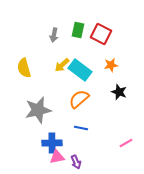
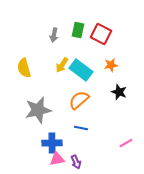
yellow arrow: rotated 14 degrees counterclockwise
cyan rectangle: moved 1 px right
orange semicircle: moved 1 px down
pink triangle: moved 2 px down
